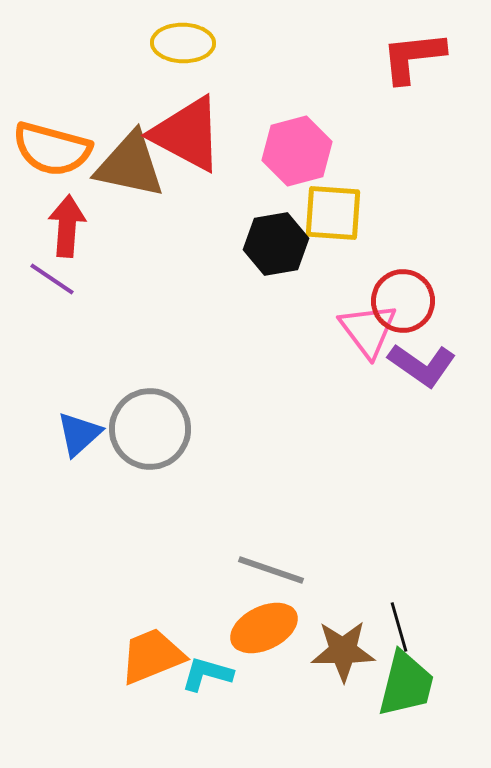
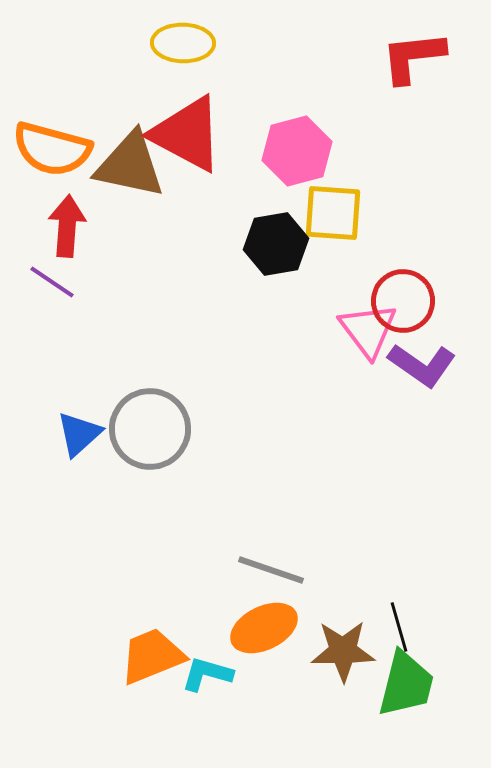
purple line: moved 3 px down
